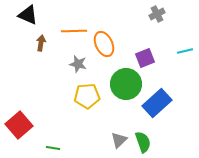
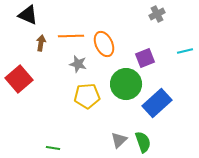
orange line: moved 3 px left, 5 px down
red square: moved 46 px up
